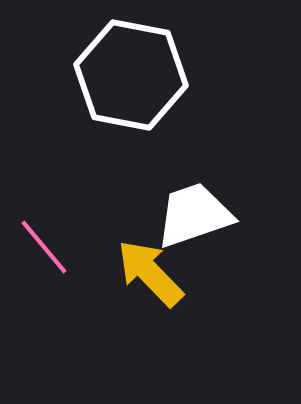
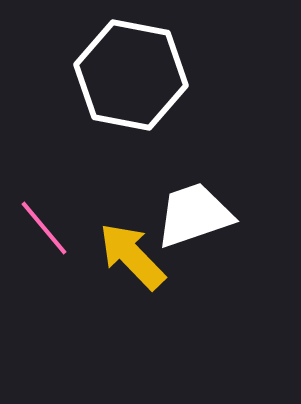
pink line: moved 19 px up
yellow arrow: moved 18 px left, 17 px up
